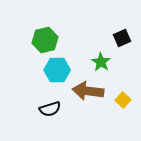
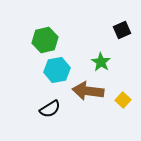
black square: moved 8 px up
cyan hexagon: rotated 10 degrees counterclockwise
black semicircle: rotated 15 degrees counterclockwise
